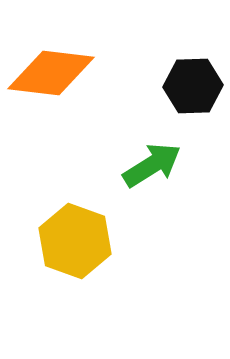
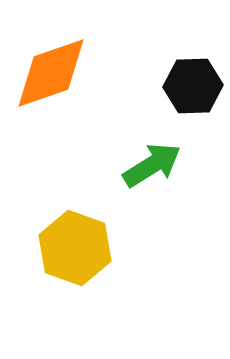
orange diamond: rotated 26 degrees counterclockwise
yellow hexagon: moved 7 px down
